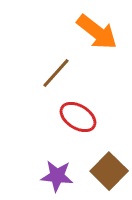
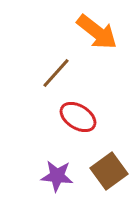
brown square: rotated 9 degrees clockwise
